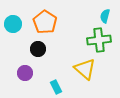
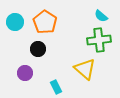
cyan semicircle: moved 4 px left; rotated 64 degrees counterclockwise
cyan circle: moved 2 px right, 2 px up
